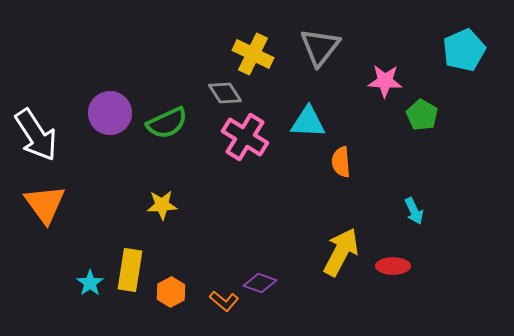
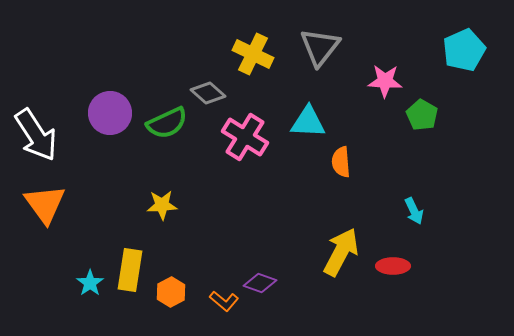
gray diamond: moved 17 px left; rotated 16 degrees counterclockwise
